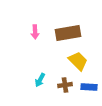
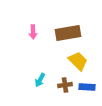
pink arrow: moved 2 px left
blue rectangle: moved 2 px left
